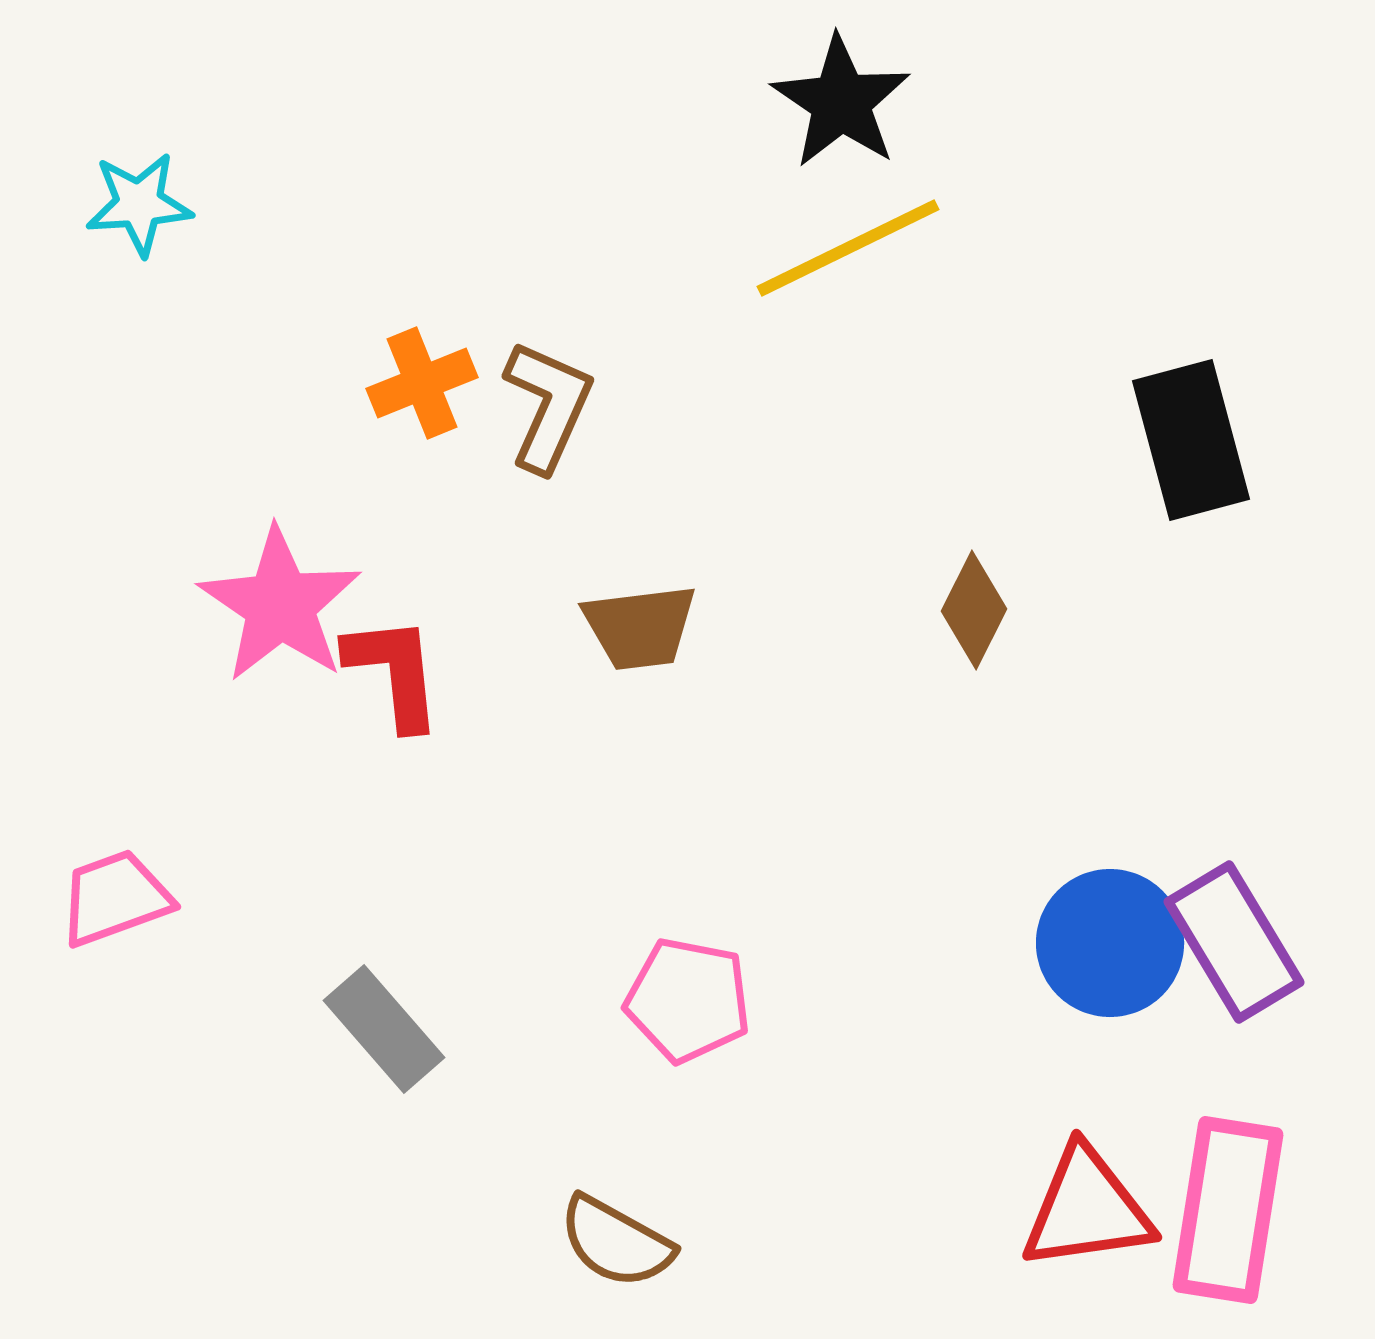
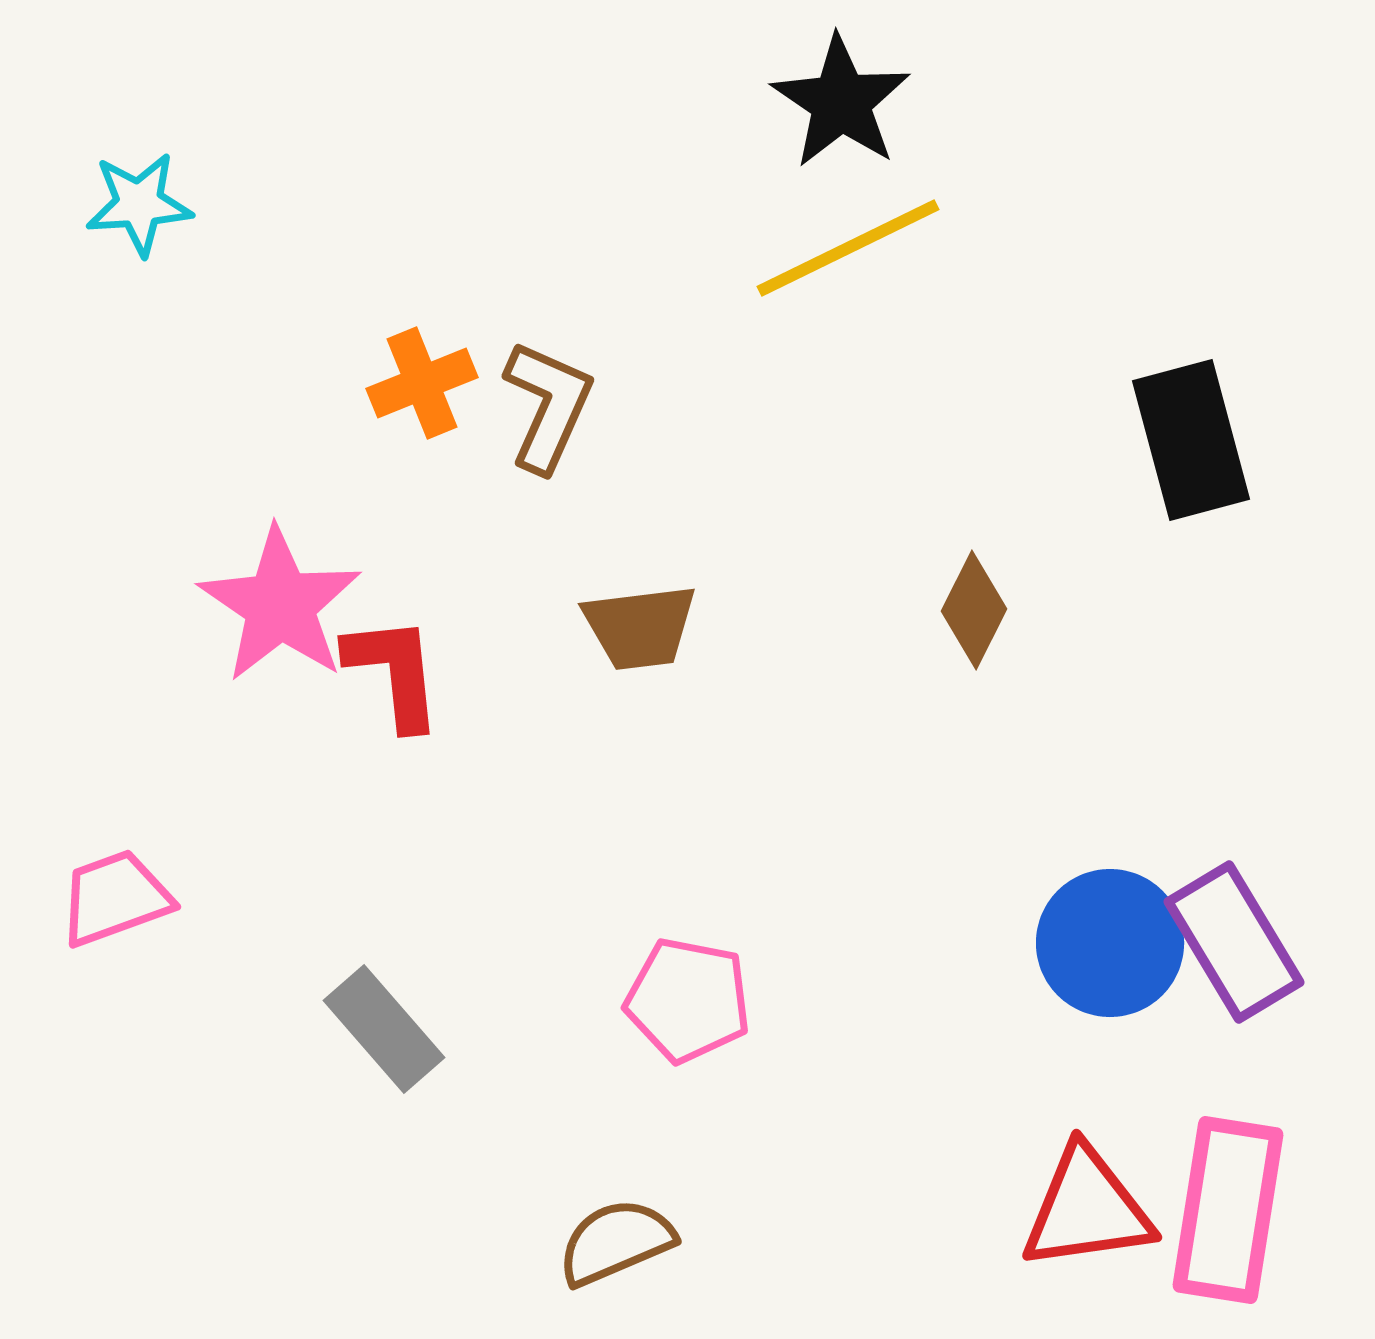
brown semicircle: rotated 128 degrees clockwise
